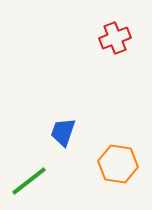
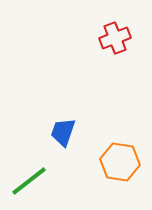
orange hexagon: moved 2 px right, 2 px up
